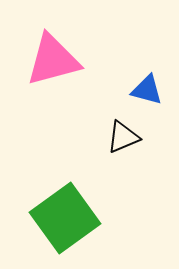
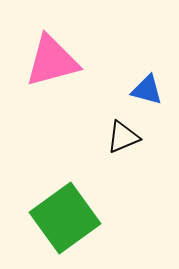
pink triangle: moved 1 px left, 1 px down
